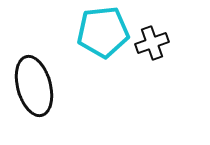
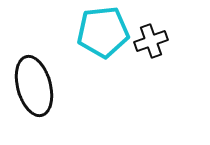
black cross: moved 1 px left, 2 px up
